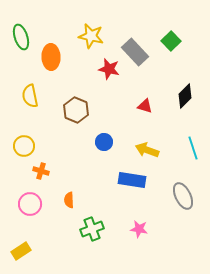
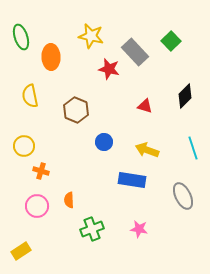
pink circle: moved 7 px right, 2 px down
